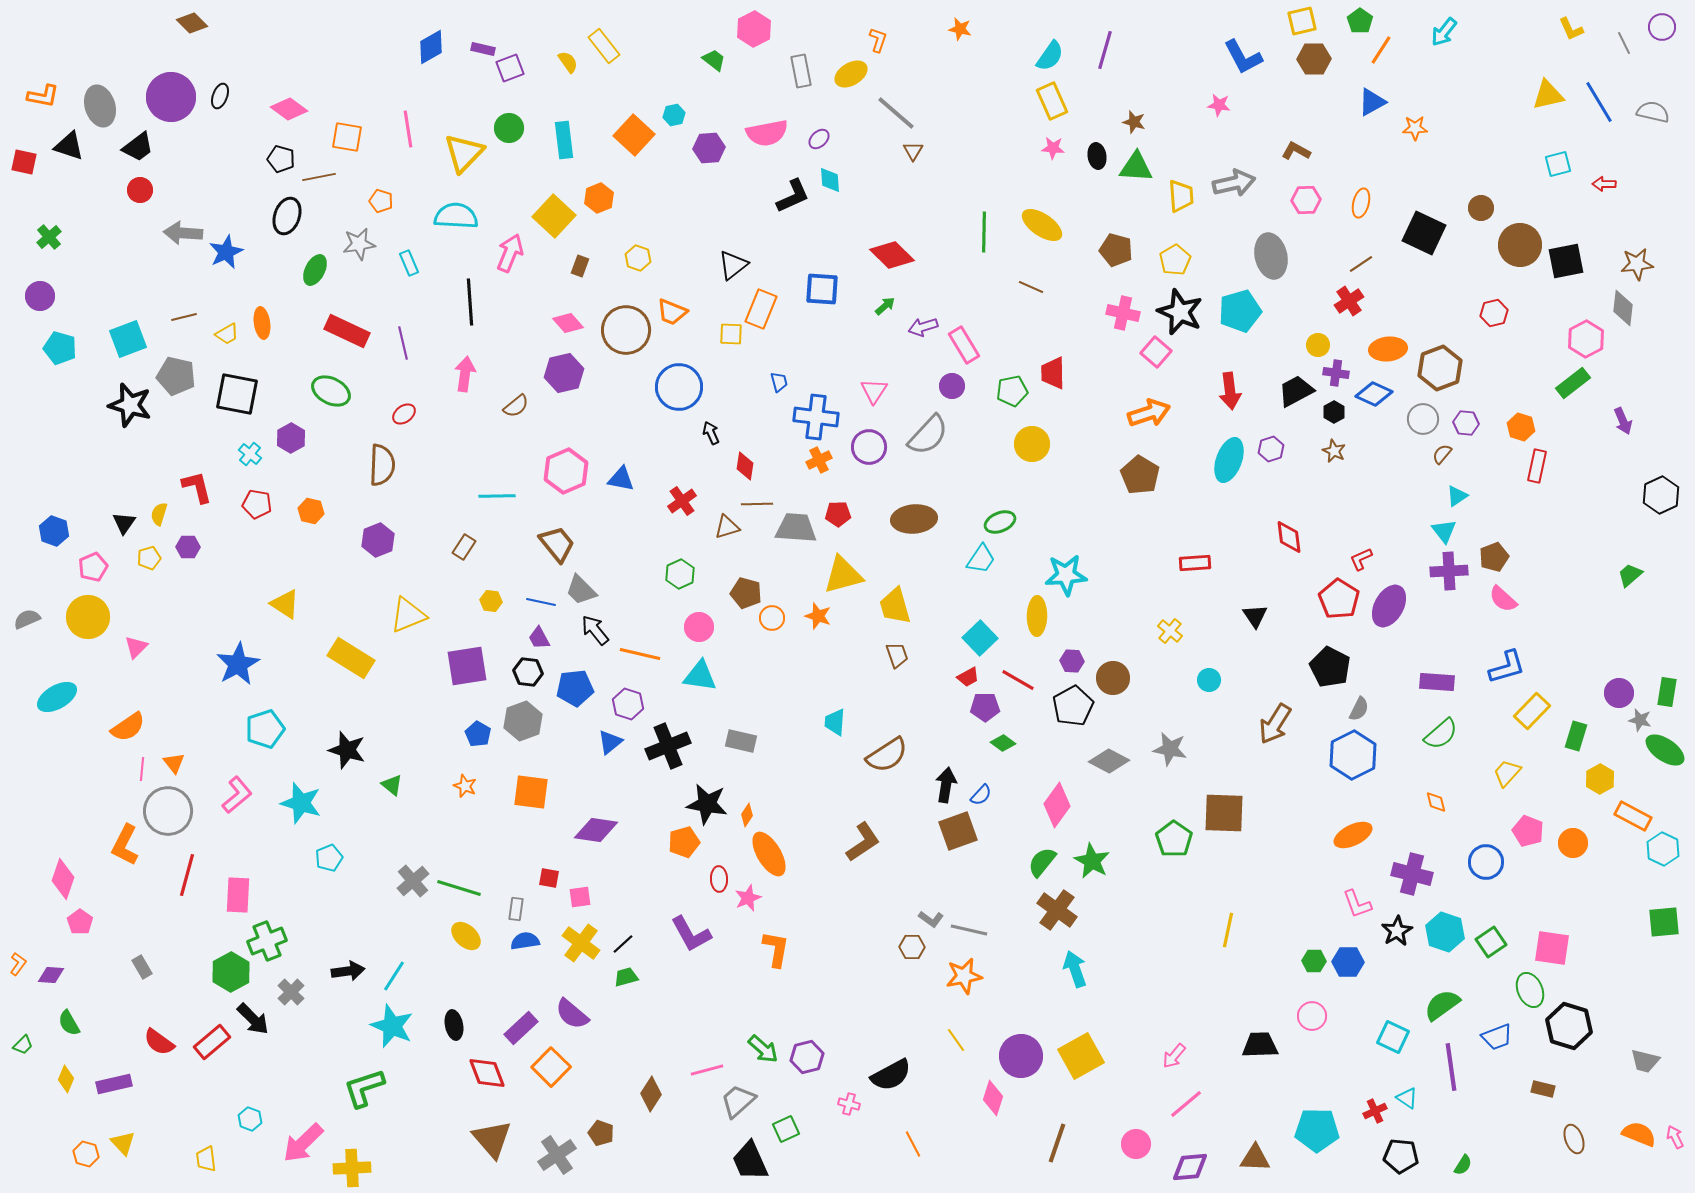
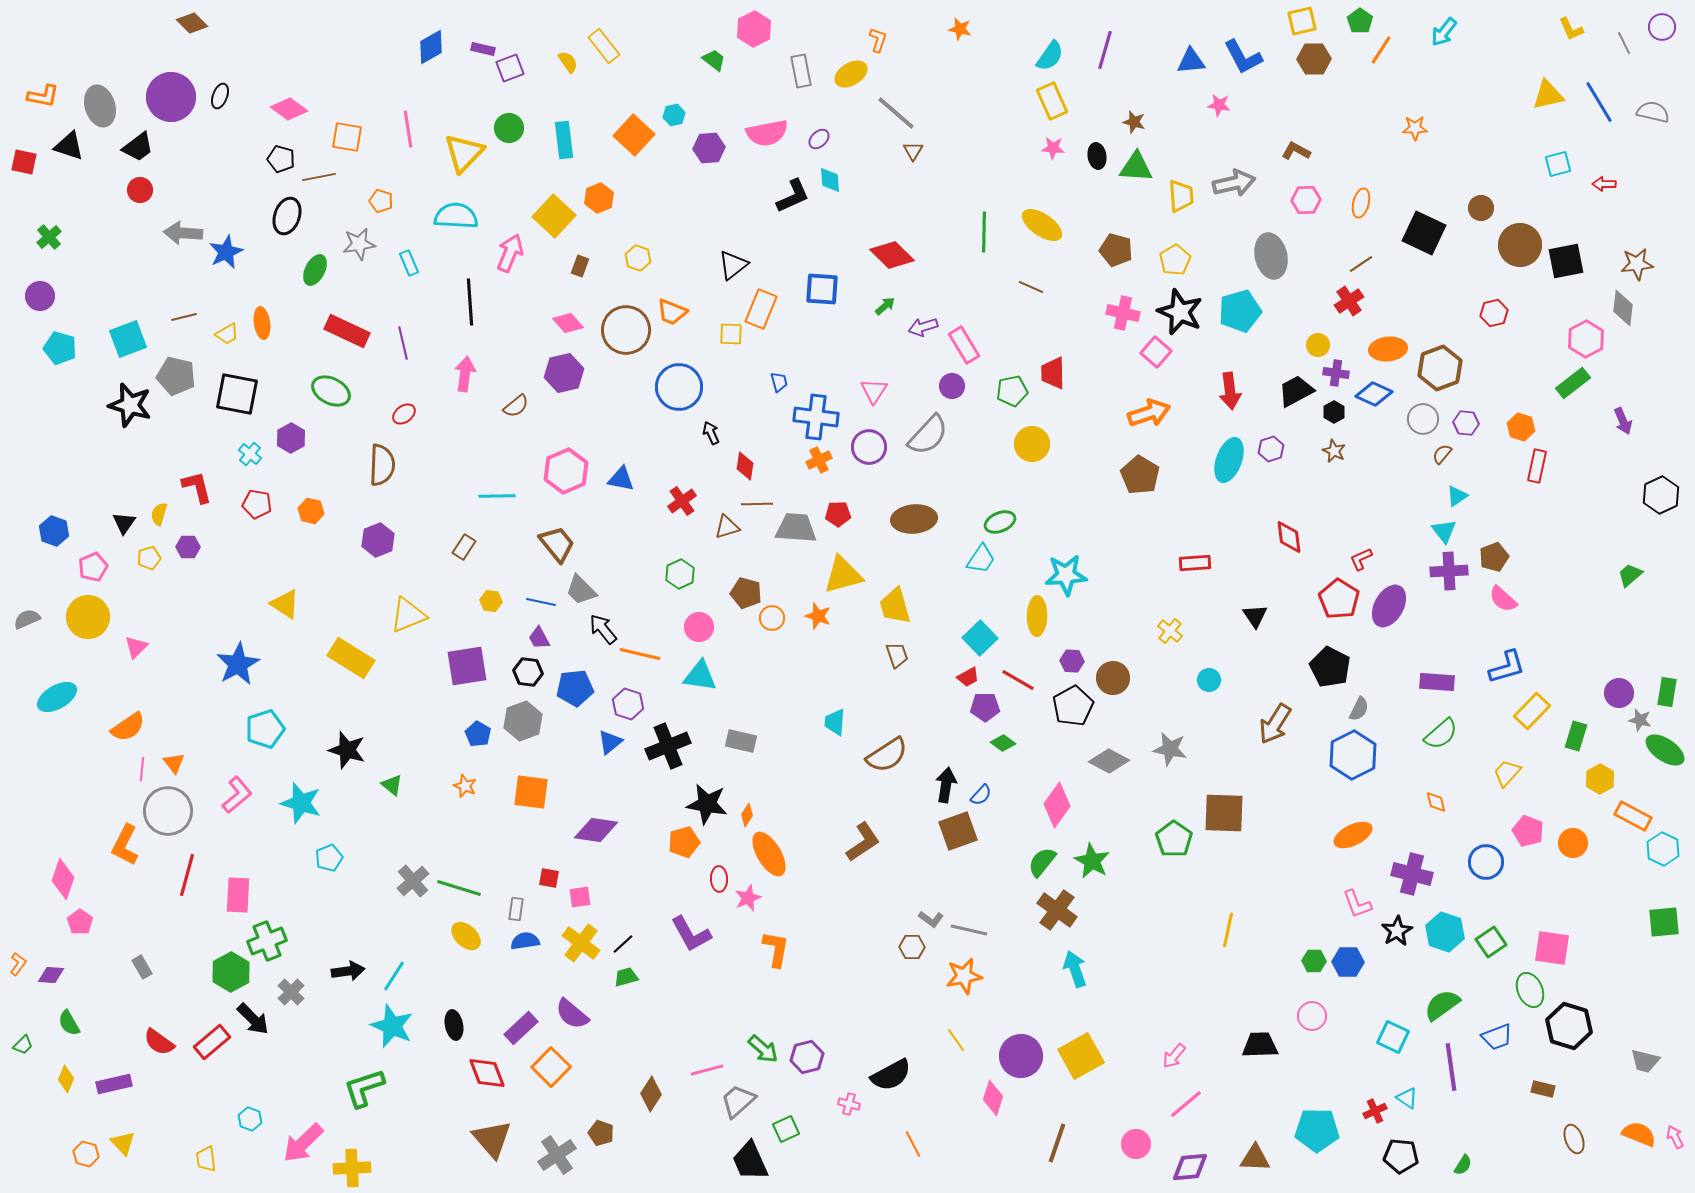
blue triangle at (1372, 102): moved 181 px left, 41 px up; rotated 24 degrees clockwise
black arrow at (595, 630): moved 8 px right, 1 px up
